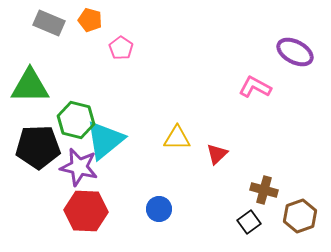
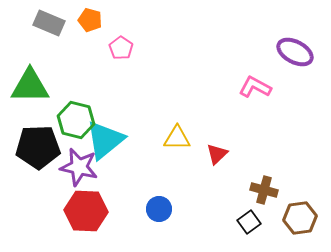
brown hexagon: moved 2 px down; rotated 12 degrees clockwise
